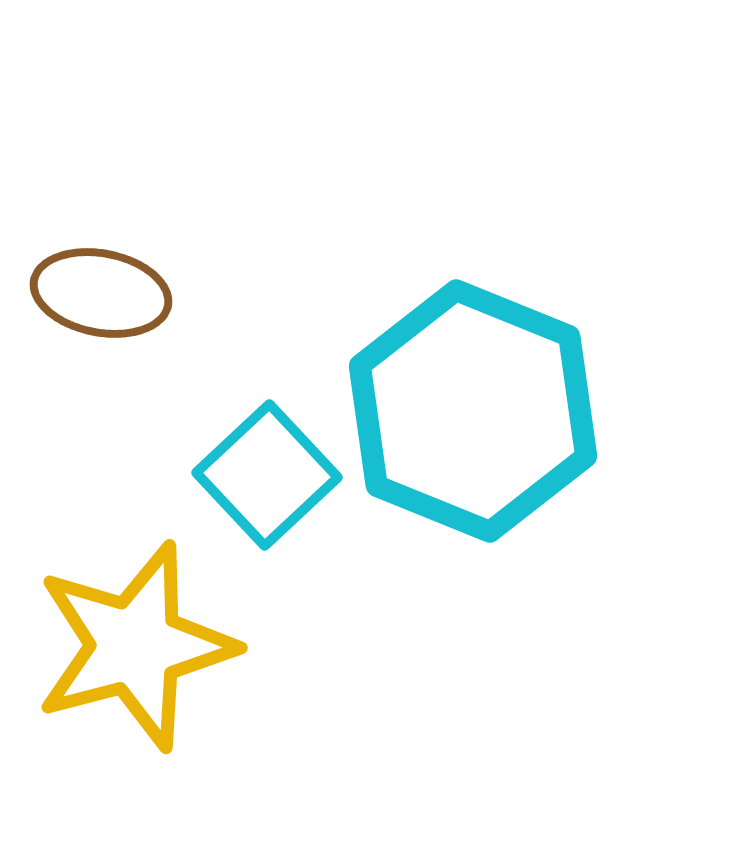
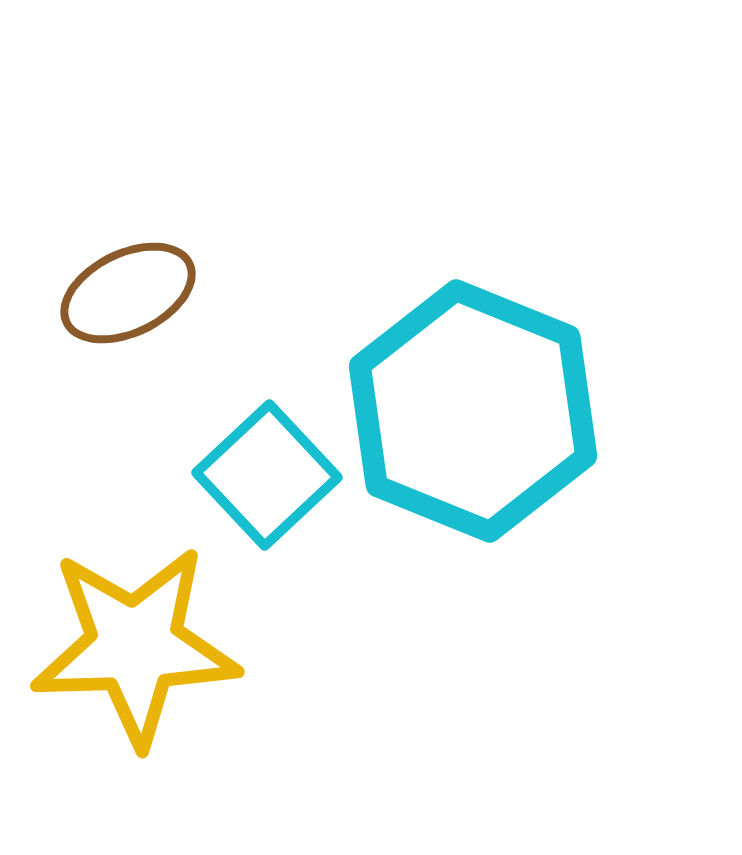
brown ellipse: moved 27 px right; rotated 37 degrees counterclockwise
yellow star: rotated 13 degrees clockwise
